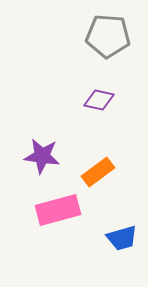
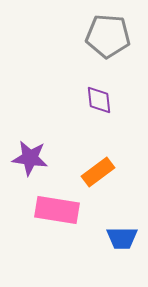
purple diamond: rotated 72 degrees clockwise
purple star: moved 12 px left, 2 px down
pink rectangle: moved 1 px left; rotated 24 degrees clockwise
blue trapezoid: rotated 16 degrees clockwise
